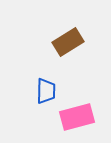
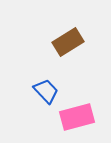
blue trapezoid: rotated 44 degrees counterclockwise
